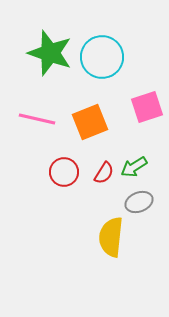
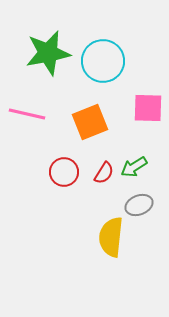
green star: moved 2 px left; rotated 30 degrees counterclockwise
cyan circle: moved 1 px right, 4 px down
pink square: moved 1 px right, 1 px down; rotated 20 degrees clockwise
pink line: moved 10 px left, 5 px up
gray ellipse: moved 3 px down
